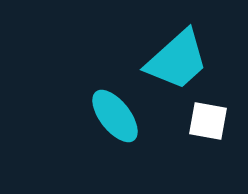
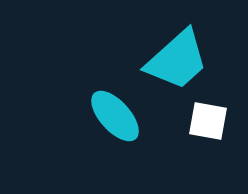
cyan ellipse: rotated 4 degrees counterclockwise
